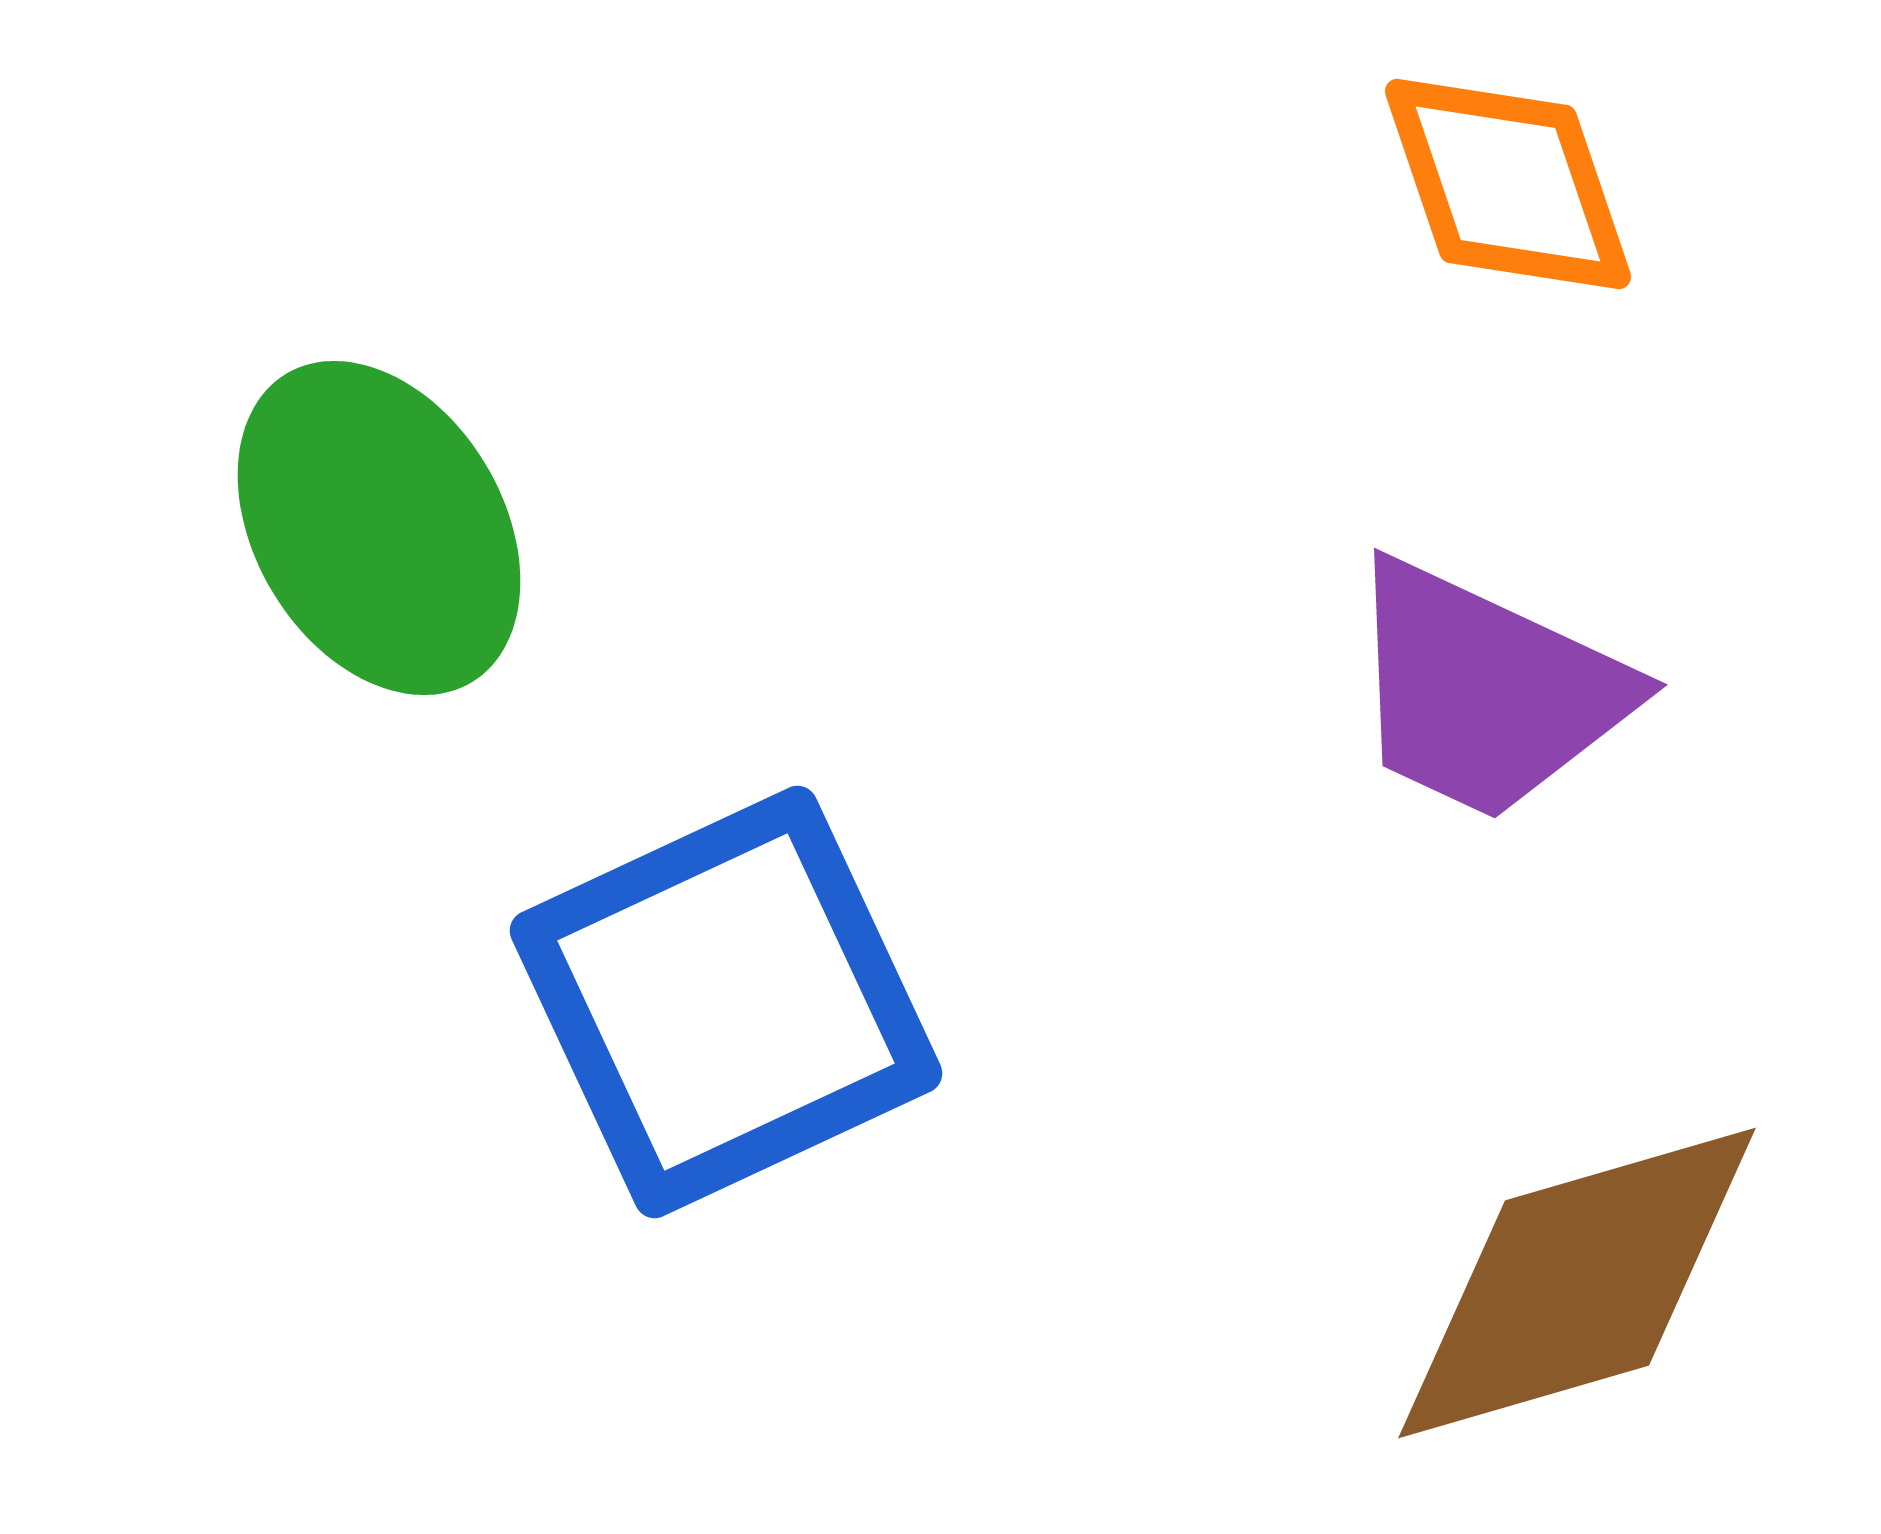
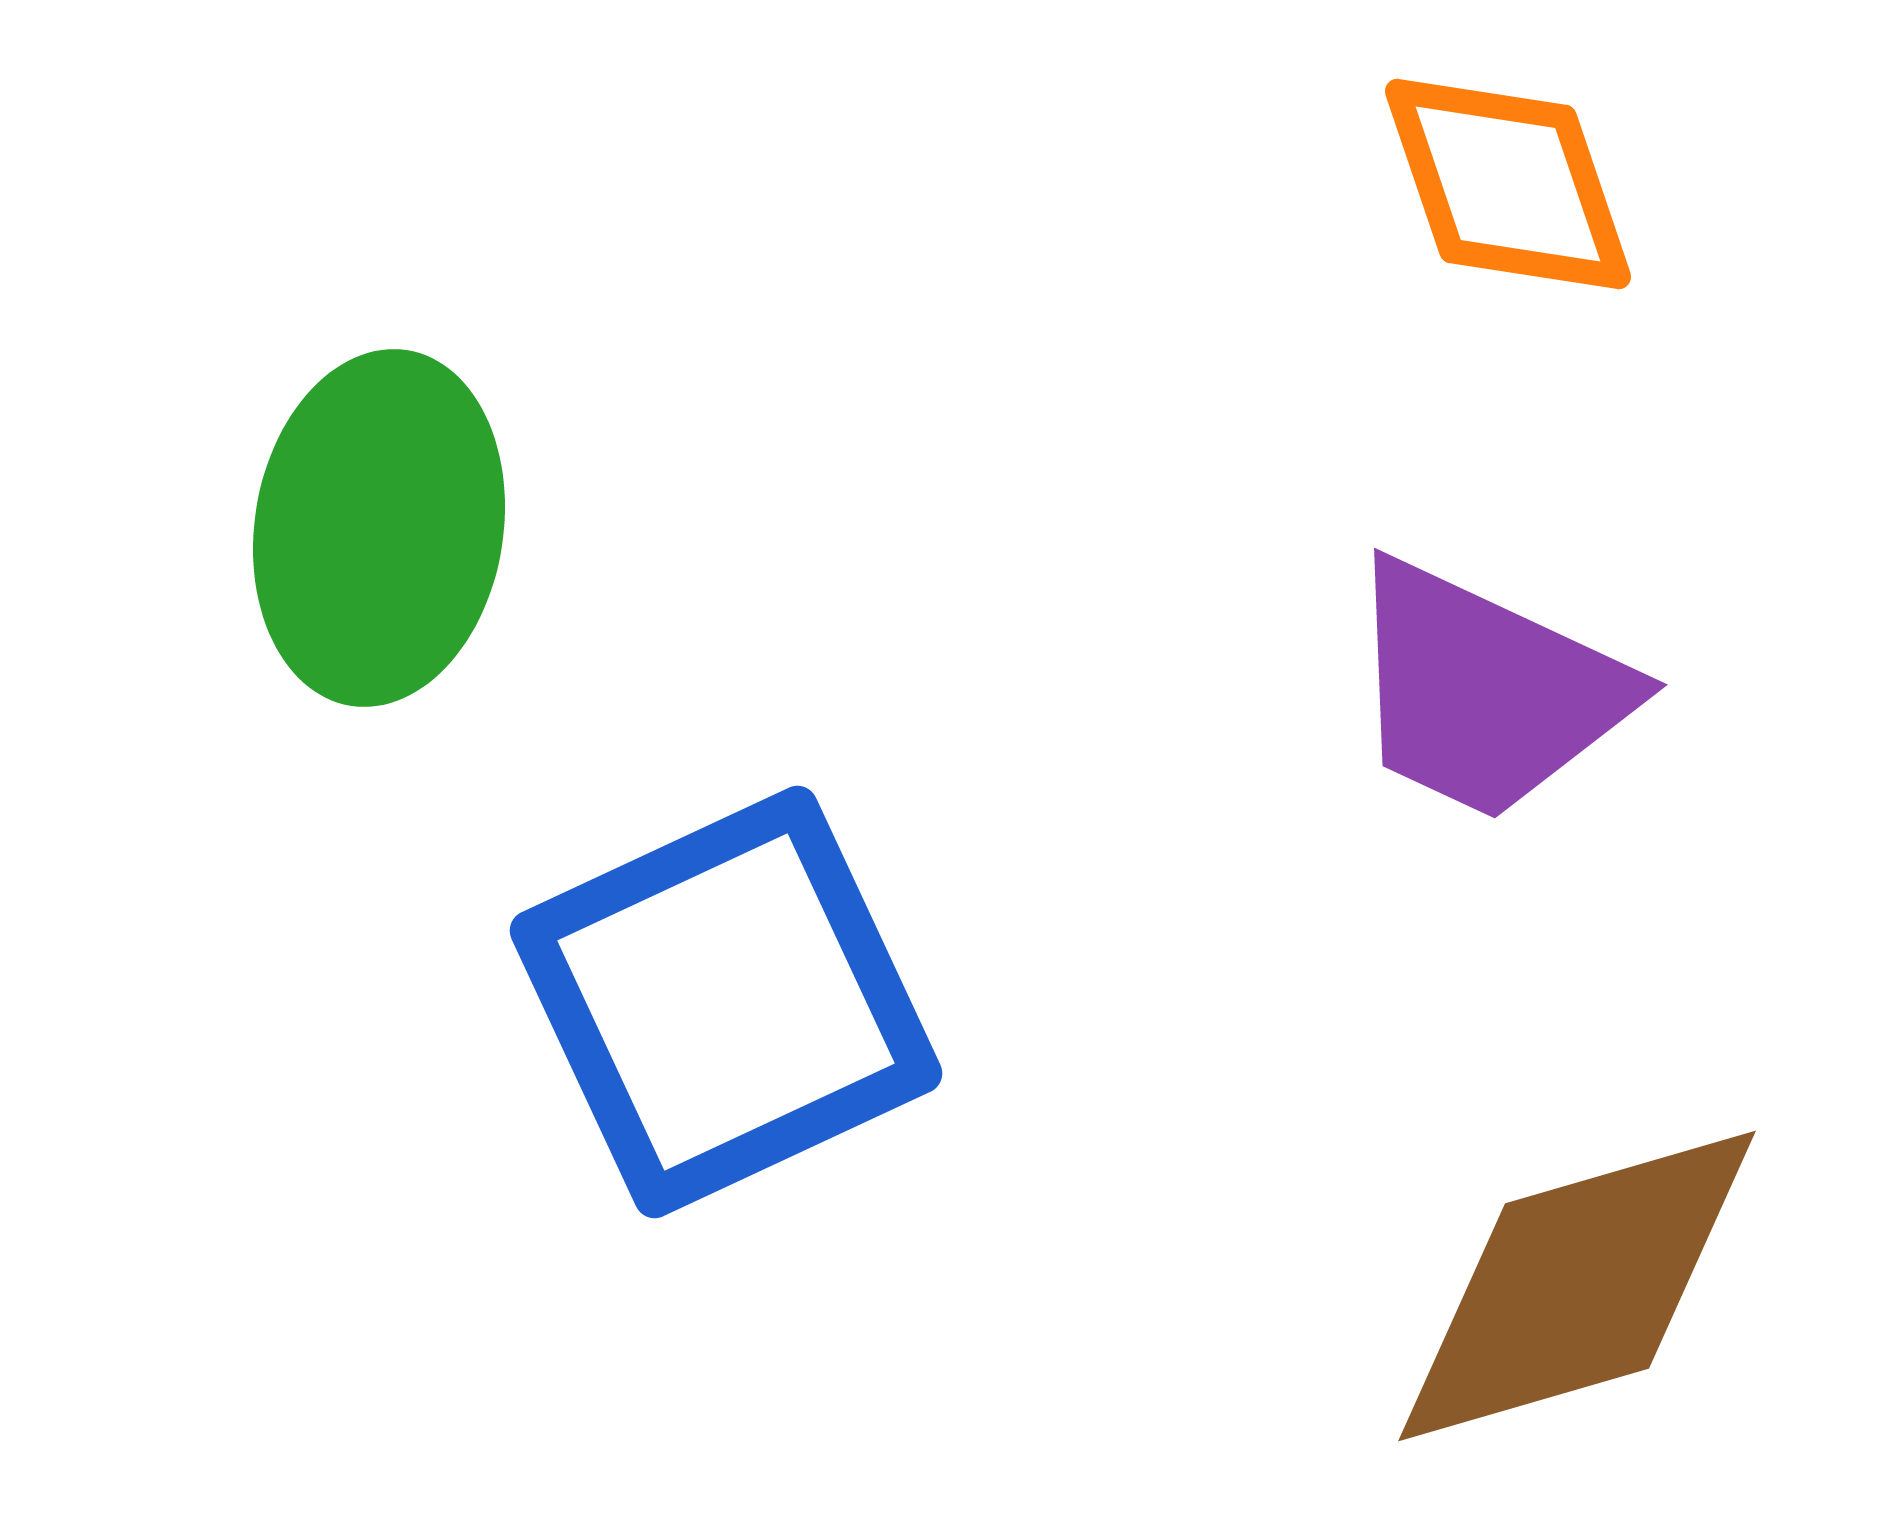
green ellipse: rotated 40 degrees clockwise
brown diamond: moved 3 px down
